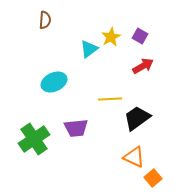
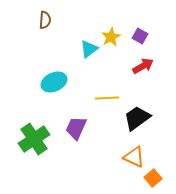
yellow line: moved 3 px left, 1 px up
purple trapezoid: rotated 120 degrees clockwise
